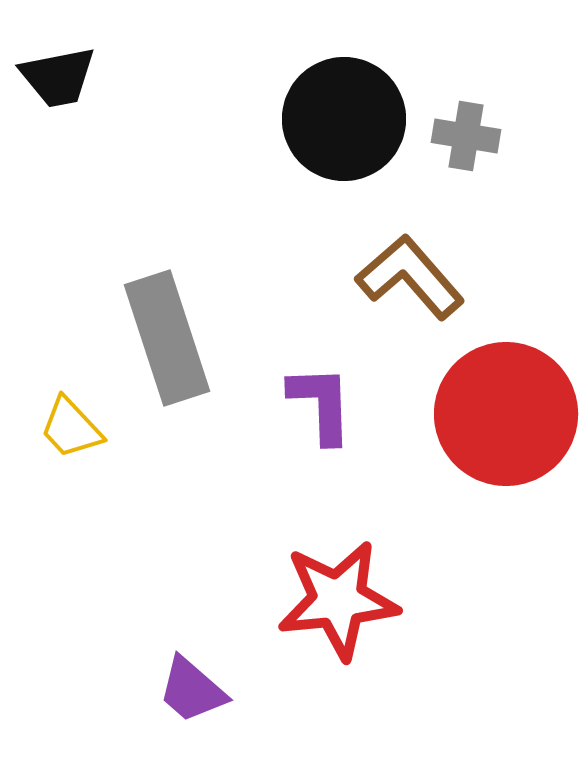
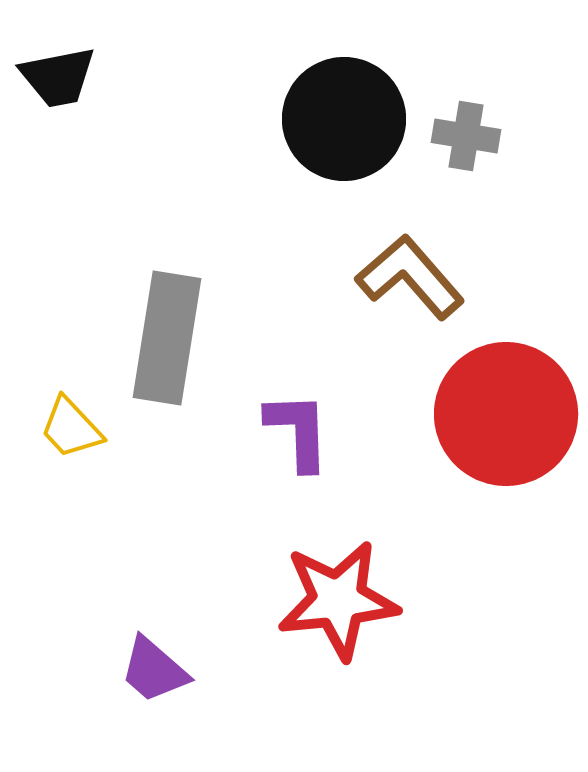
gray rectangle: rotated 27 degrees clockwise
purple L-shape: moved 23 px left, 27 px down
purple trapezoid: moved 38 px left, 20 px up
